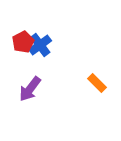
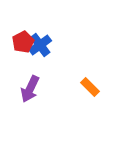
orange rectangle: moved 7 px left, 4 px down
purple arrow: rotated 12 degrees counterclockwise
